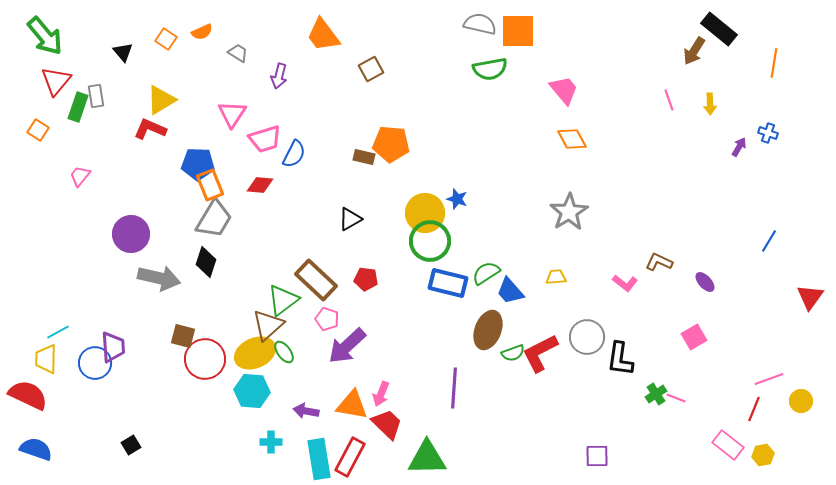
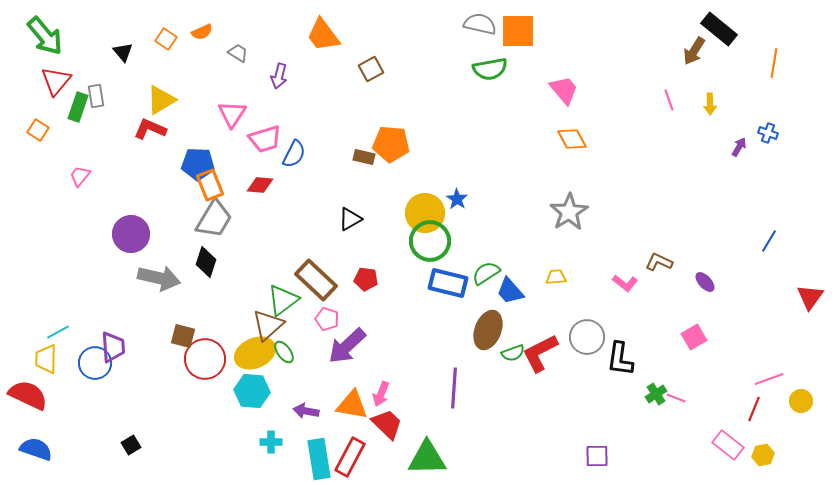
blue star at (457, 199): rotated 15 degrees clockwise
